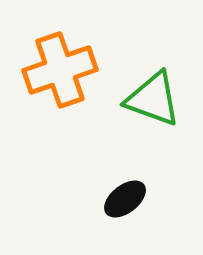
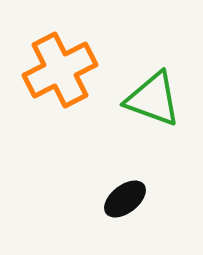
orange cross: rotated 8 degrees counterclockwise
